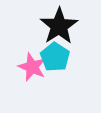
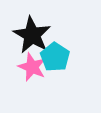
black star: moved 27 px left, 9 px down; rotated 9 degrees counterclockwise
